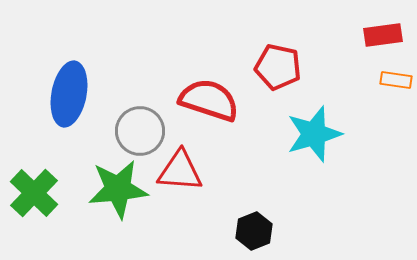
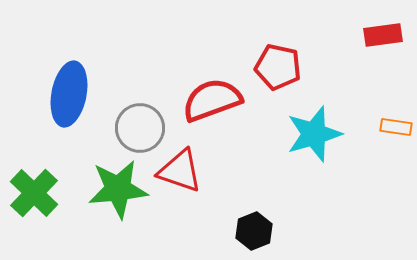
orange rectangle: moved 47 px down
red semicircle: moved 3 px right; rotated 38 degrees counterclockwise
gray circle: moved 3 px up
red triangle: rotated 15 degrees clockwise
